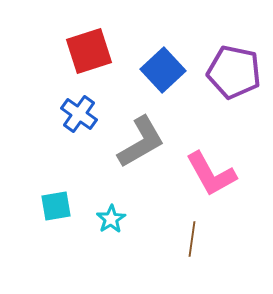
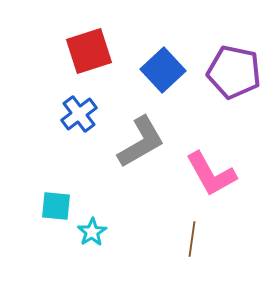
blue cross: rotated 18 degrees clockwise
cyan square: rotated 16 degrees clockwise
cyan star: moved 19 px left, 13 px down
